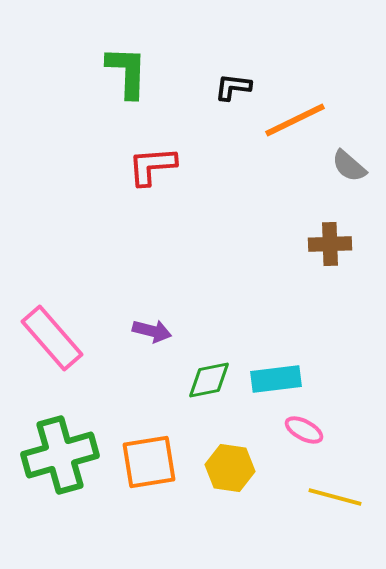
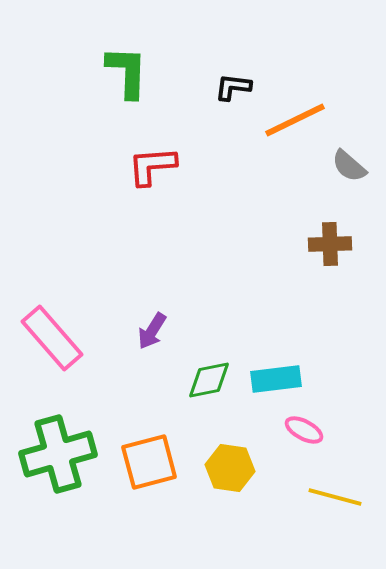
purple arrow: rotated 108 degrees clockwise
green cross: moved 2 px left, 1 px up
orange square: rotated 6 degrees counterclockwise
